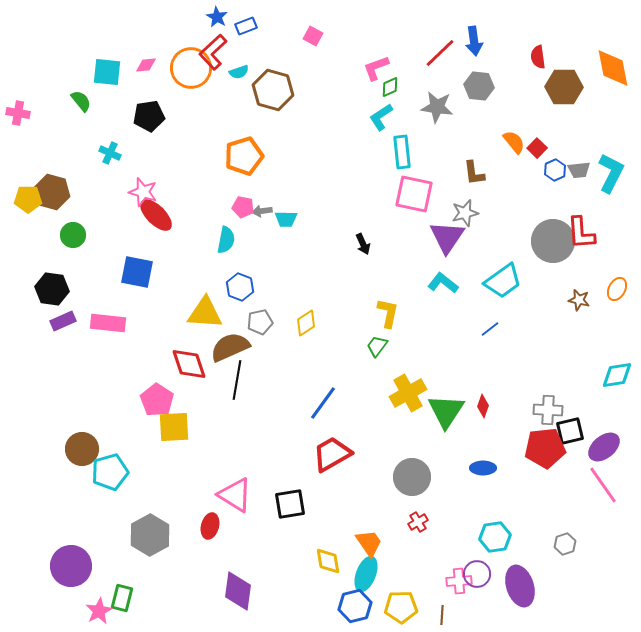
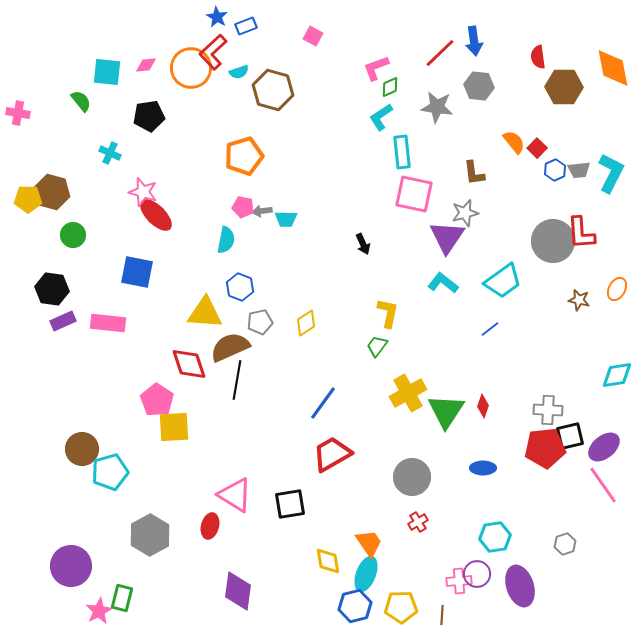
black square at (570, 431): moved 5 px down
